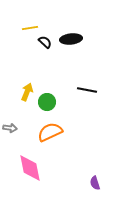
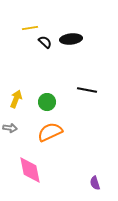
yellow arrow: moved 11 px left, 7 px down
pink diamond: moved 2 px down
